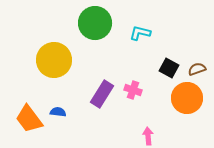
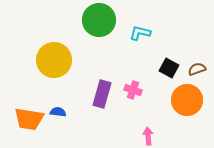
green circle: moved 4 px right, 3 px up
purple rectangle: rotated 16 degrees counterclockwise
orange circle: moved 2 px down
orange trapezoid: rotated 44 degrees counterclockwise
